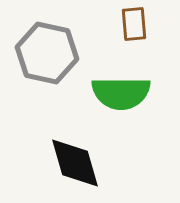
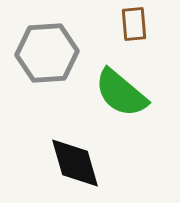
gray hexagon: rotated 16 degrees counterclockwise
green semicircle: rotated 40 degrees clockwise
